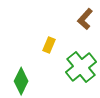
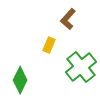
brown L-shape: moved 17 px left
green diamond: moved 1 px left, 1 px up
